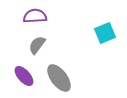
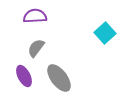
cyan square: rotated 20 degrees counterclockwise
gray semicircle: moved 1 px left, 3 px down
purple ellipse: rotated 15 degrees clockwise
